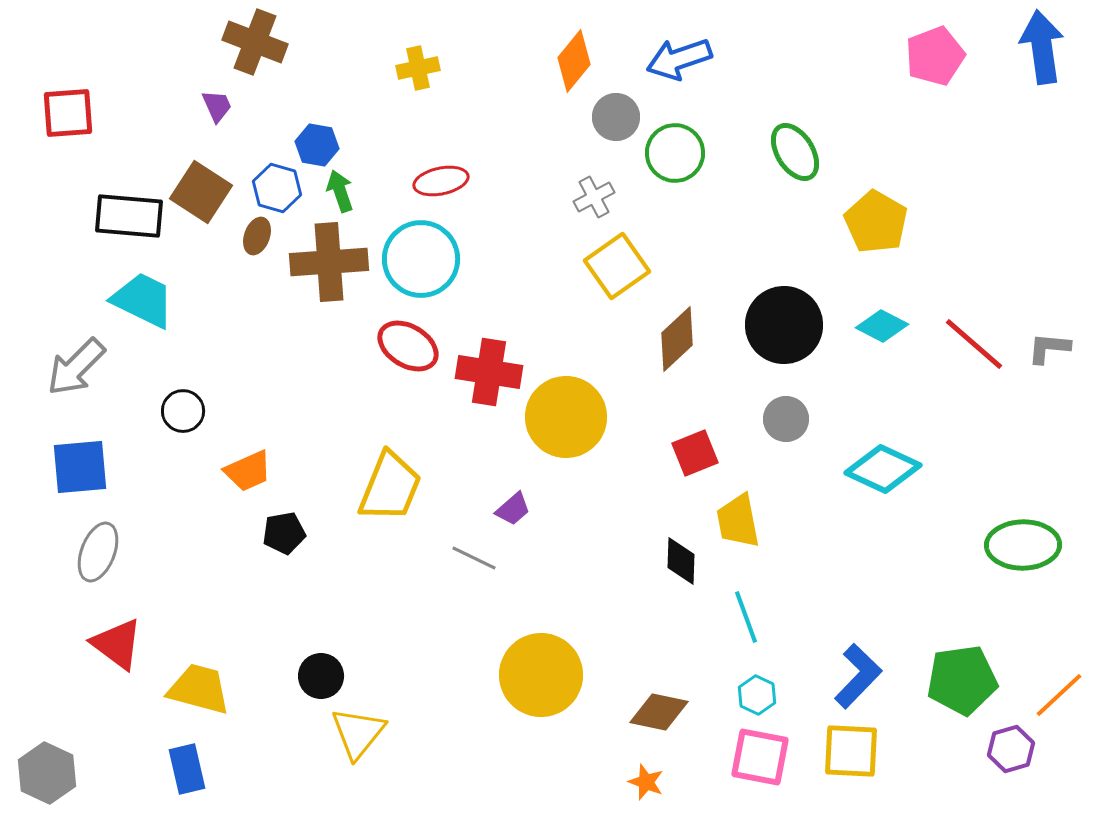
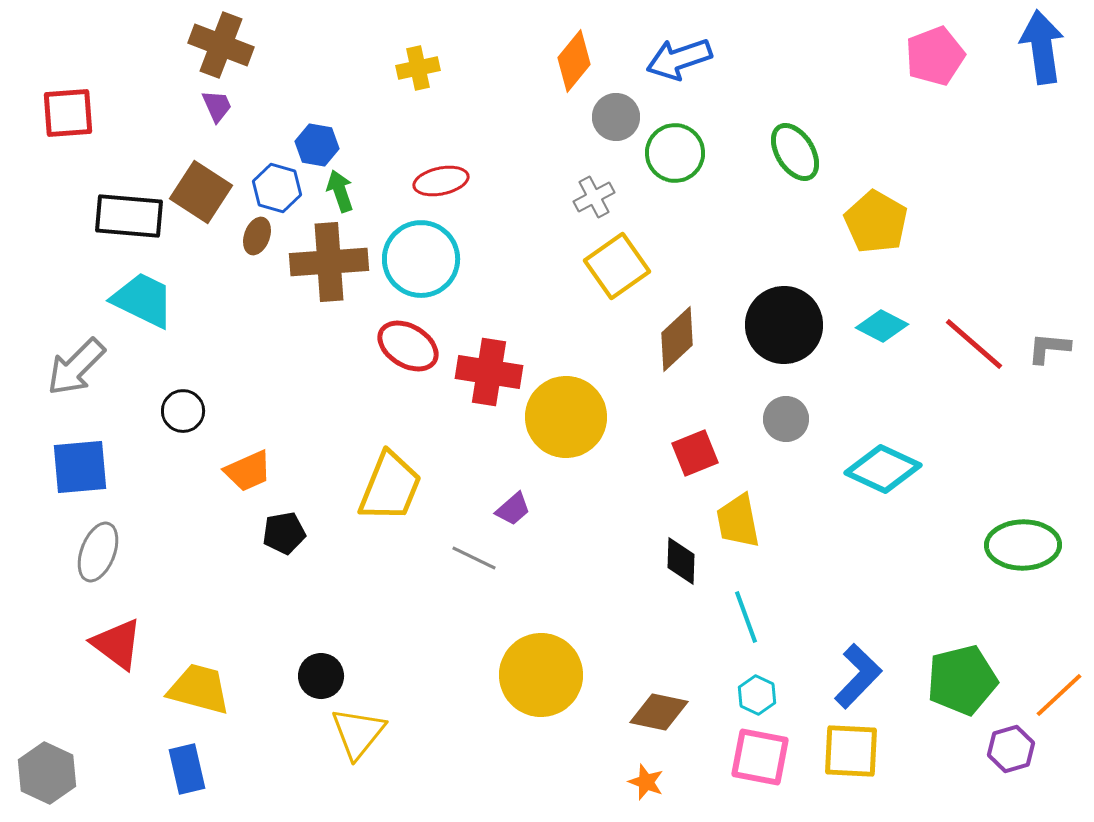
brown cross at (255, 42): moved 34 px left, 3 px down
green pentagon at (962, 680): rotated 6 degrees counterclockwise
